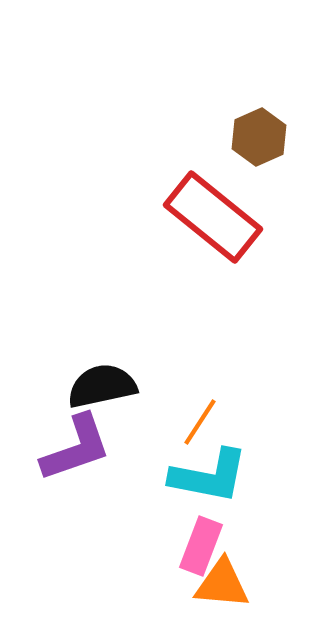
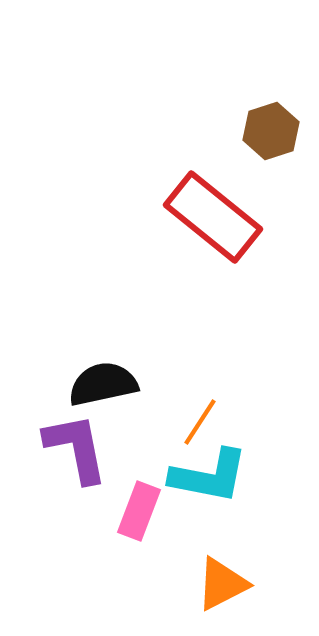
brown hexagon: moved 12 px right, 6 px up; rotated 6 degrees clockwise
black semicircle: moved 1 px right, 2 px up
purple L-shape: rotated 82 degrees counterclockwise
pink rectangle: moved 62 px left, 35 px up
orange triangle: rotated 32 degrees counterclockwise
